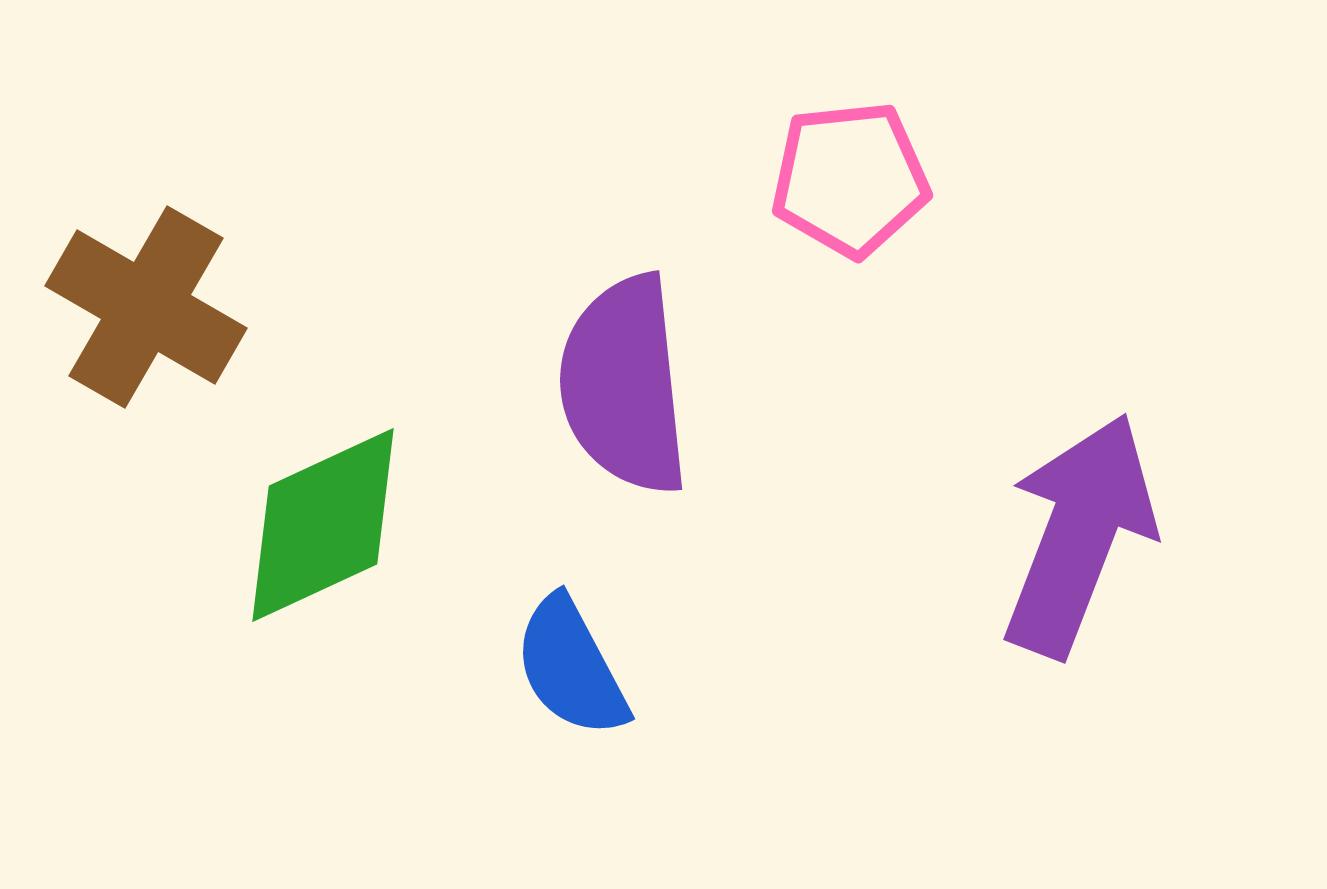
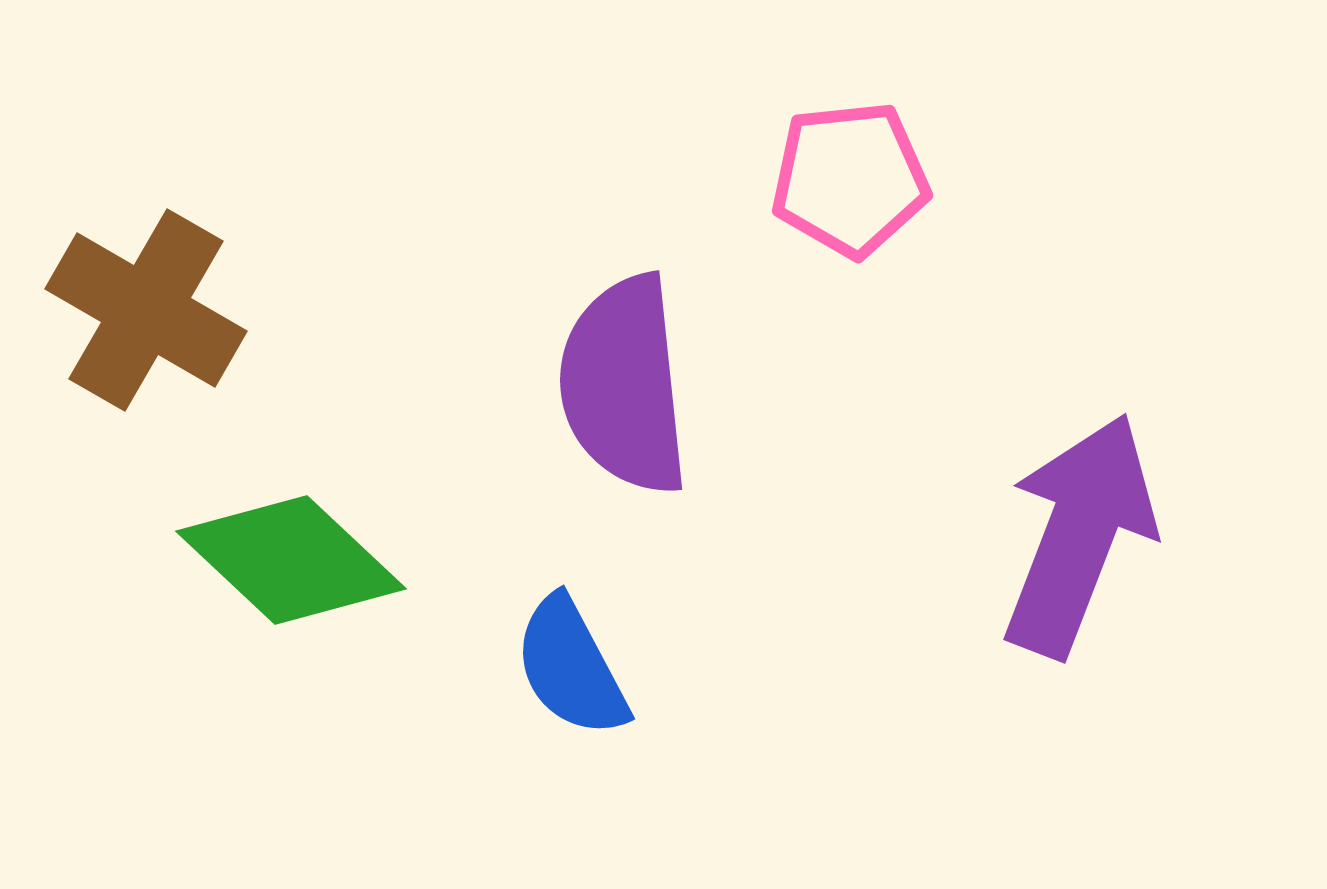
brown cross: moved 3 px down
green diamond: moved 32 px left, 35 px down; rotated 68 degrees clockwise
